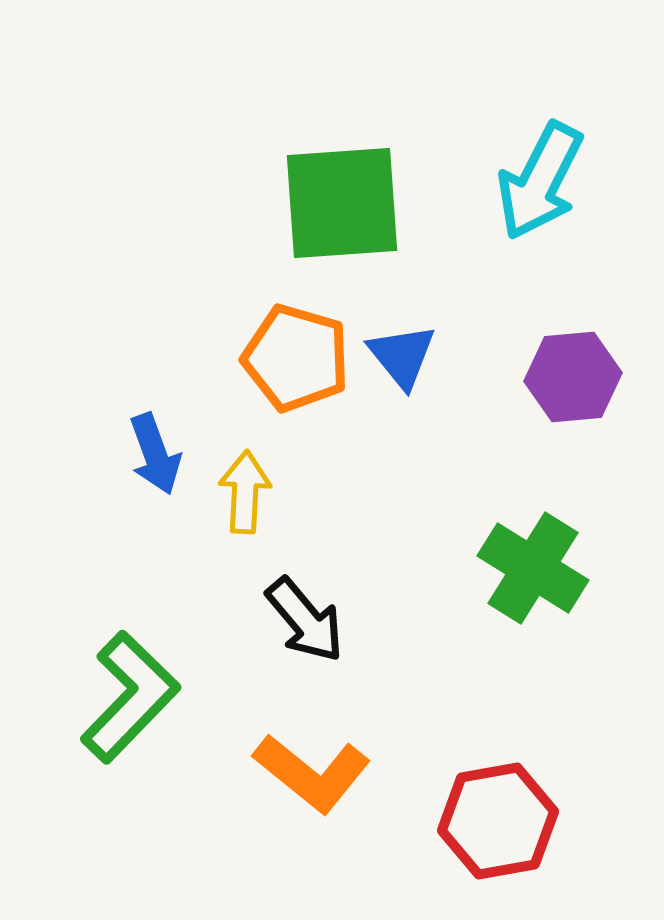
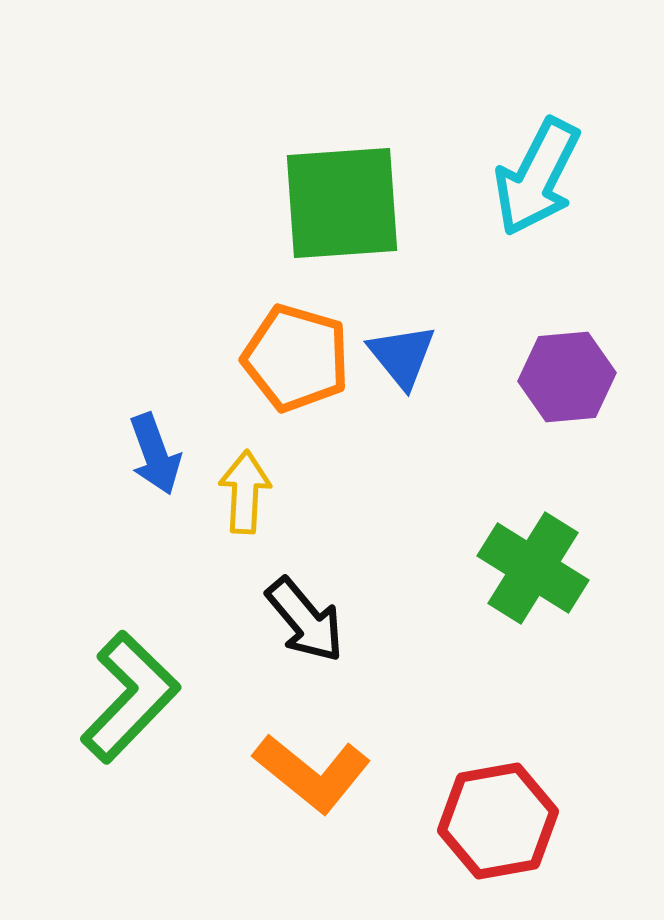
cyan arrow: moved 3 px left, 4 px up
purple hexagon: moved 6 px left
